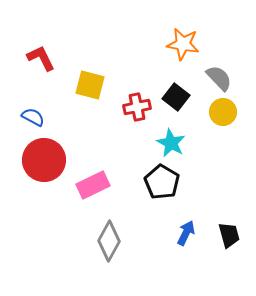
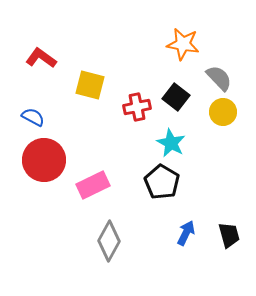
red L-shape: rotated 28 degrees counterclockwise
